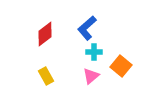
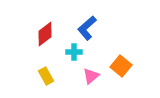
cyan cross: moved 20 px left
